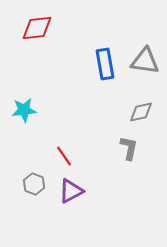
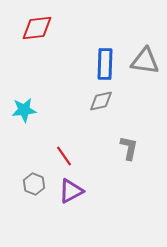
blue rectangle: rotated 12 degrees clockwise
gray diamond: moved 40 px left, 11 px up
